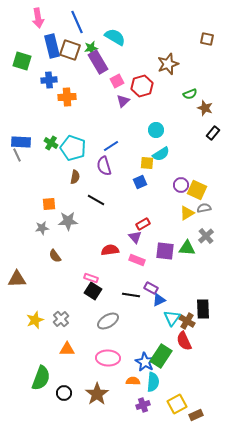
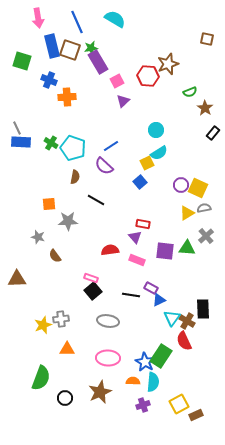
cyan semicircle at (115, 37): moved 18 px up
blue cross at (49, 80): rotated 28 degrees clockwise
red hexagon at (142, 86): moved 6 px right, 10 px up; rotated 20 degrees clockwise
green semicircle at (190, 94): moved 2 px up
brown star at (205, 108): rotated 14 degrees clockwise
cyan semicircle at (161, 154): moved 2 px left, 1 px up
gray line at (17, 155): moved 27 px up
yellow square at (147, 163): rotated 32 degrees counterclockwise
purple semicircle at (104, 166): rotated 30 degrees counterclockwise
blue square at (140, 182): rotated 16 degrees counterclockwise
yellow square at (197, 190): moved 1 px right, 2 px up
red rectangle at (143, 224): rotated 40 degrees clockwise
gray star at (42, 228): moved 4 px left, 9 px down; rotated 24 degrees clockwise
black square at (93, 291): rotated 18 degrees clockwise
gray cross at (61, 319): rotated 35 degrees clockwise
yellow star at (35, 320): moved 8 px right, 5 px down
gray ellipse at (108, 321): rotated 40 degrees clockwise
black circle at (64, 393): moved 1 px right, 5 px down
brown star at (97, 394): moved 3 px right, 2 px up; rotated 10 degrees clockwise
yellow square at (177, 404): moved 2 px right
